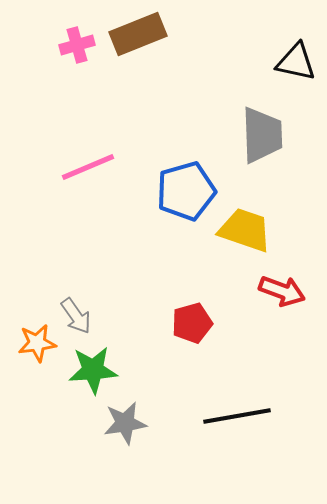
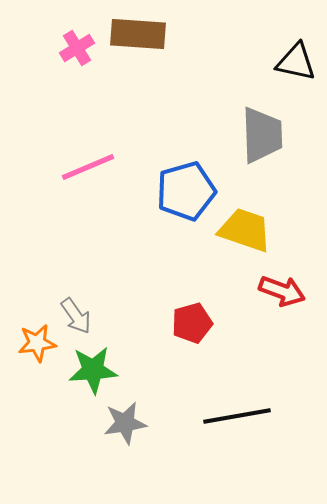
brown rectangle: rotated 26 degrees clockwise
pink cross: moved 3 px down; rotated 16 degrees counterclockwise
